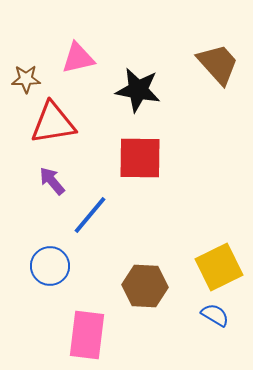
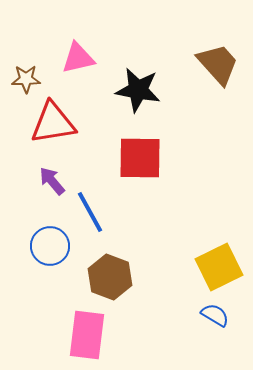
blue line: moved 3 px up; rotated 69 degrees counterclockwise
blue circle: moved 20 px up
brown hexagon: moved 35 px left, 9 px up; rotated 18 degrees clockwise
